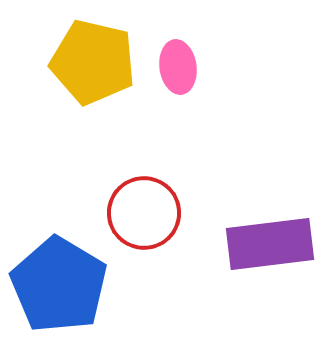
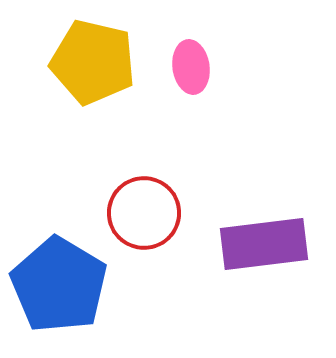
pink ellipse: moved 13 px right
purple rectangle: moved 6 px left
